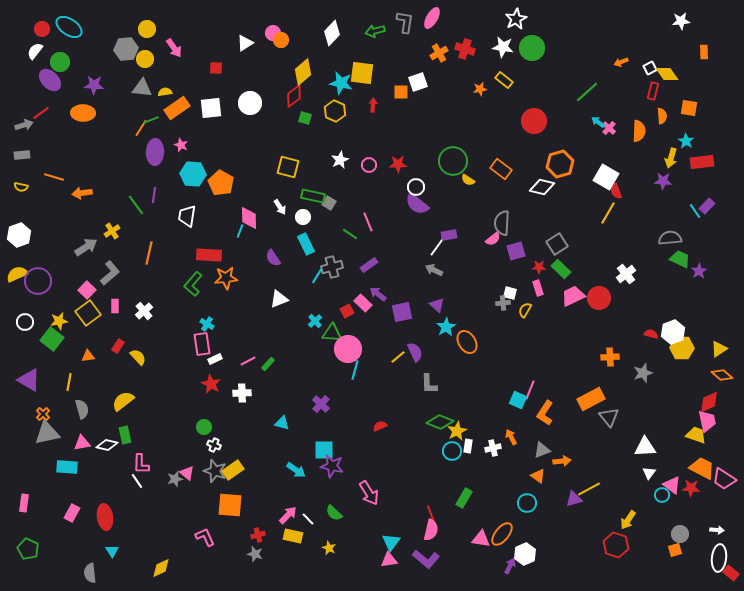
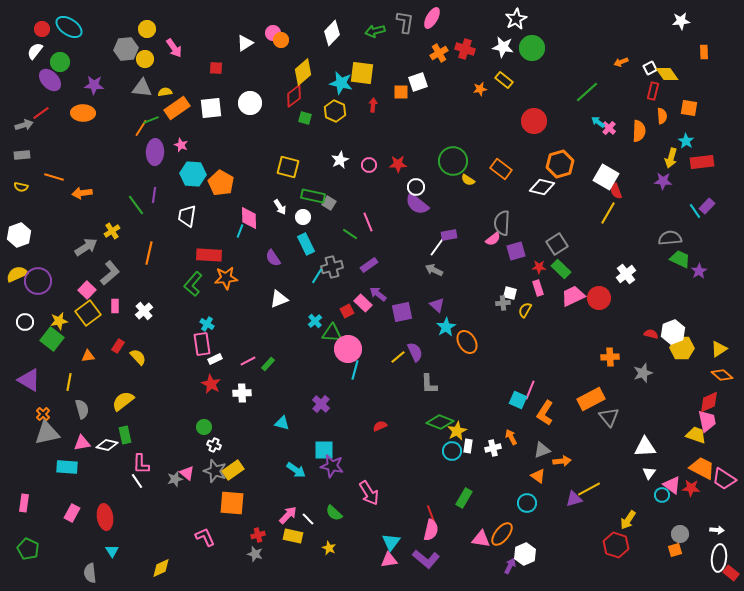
orange square at (230, 505): moved 2 px right, 2 px up
